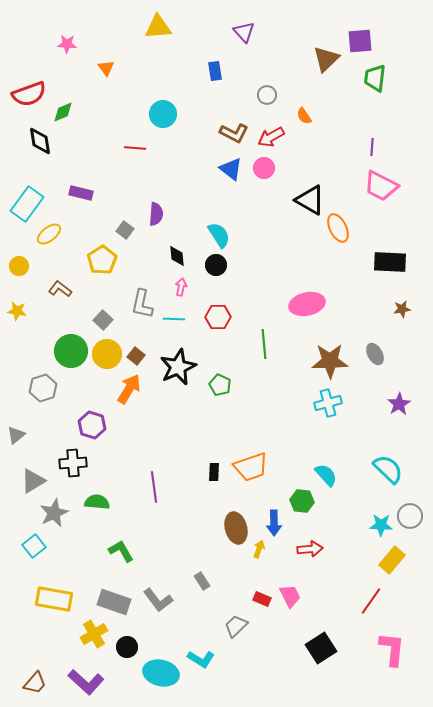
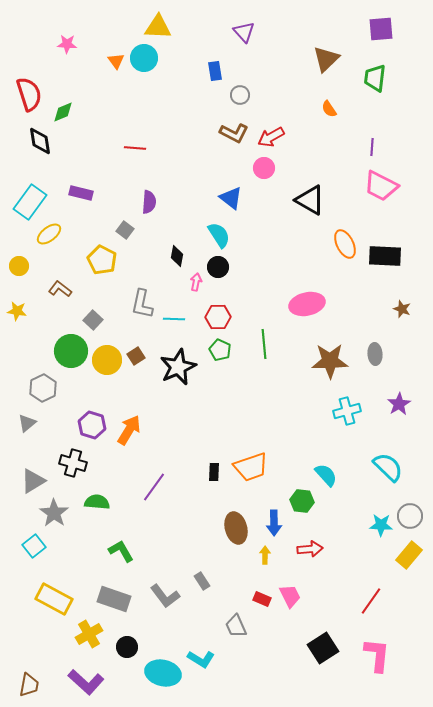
yellow triangle at (158, 27): rotated 8 degrees clockwise
purple square at (360, 41): moved 21 px right, 12 px up
orange triangle at (106, 68): moved 10 px right, 7 px up
red semicircle at (29, 94): rotated 88 degrees counterclockwise
gray circle at (267, 95): moved 27 px left
cyan circle at (163, 114): moved 19 px left, 56 px up
orange semicircle at (304, 116): moved 25 px right, 7 px up
blue triangle at (231, 169): moved 29 px down
cyan rectangle at (27, 204): moved 3 px right, 2 px up
purple semicircle at (156, 214): moved 7 px left, 12 px up
orange ellipse at (338, 228): moved 7 px right, 16 px down
black diamond at (177, 256): rotated 15 degrees clockwise
yellow pentagon at (102, 260): rotated 12 degrees counterclockwise
black rectangle at (390, 262): moved 5 px left, 6 px up
black circle at (216, 265): moved 2 px right, 2 px down
pink arrow at (181, 287): moved 15 px right, 5 px up
brown star at (402, 309): rotated 30 degrees clockwise
gray square at (103, 320): moved 10 px left
yellow circle at (107, 354): moved 6 px down
gray ellipse at (375, 354): rotated 25 degrees clockwise
brown square at (136, 356): rotated 18 degrees clockwise
green pentagon at (220, 385): moved 35 px up
gray hexagon at (43, 388): rotated 8 degrees counterclockwise
orange arrow at (129, 389): moved 41 px down
cyan cross at (328, 403): moved 19 px right, 8 px down
gray triangle at (16, 435): moved 11 px right, 12 px up
black cross at (73, 463): rotated 20 degrees clockwise
cyan semicircle at (388, 469): moved 2 px up
purple line at (154, 487): rotated 44 degrees clockwise
gray star at (54, 513): rotated 12 degrees counterclockwise
yellow arrow at (259, 549): moved 6 px right, 6 px down; rotated 18 degrees counterclockwise
yellow rectangle at (392, 560): moved 17 px right, 5 px up
yellow rectangle at (54, 599): rotated 18 degrees clockwise
gray L-shape at (158, 600): moved 7 px right, 4 px up
gray rectangle at (114, 602): moved 3 px up
gray trapezoid at (236, 626): rotated 70 degrees counterclockwise
yellow cross at (94, 634): moved 5 px left
black square at (321, 648): moved 2 px right
pink L-shape at (392, 649): moved 15 px left, 6 px down
cyan ellipse at (161, 673): moved 2 px right
brown trapezoid at (35, 683): moved 6 px left, 2 px down; rotated 30 degrees counterclockwise
